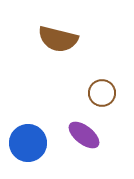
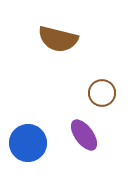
purple ellipse: rotated 16 degrees clockwise
